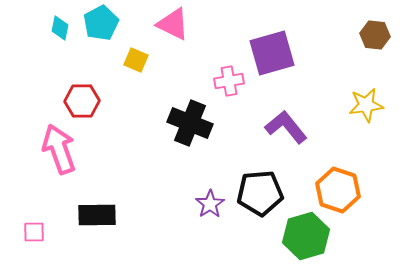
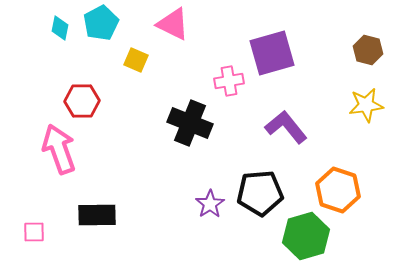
brown hexagon: moved 7 px left, 15 px down; rotated 8 degrees clockwise
